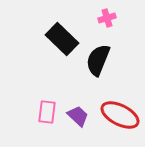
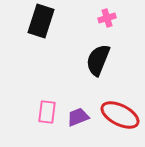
black rectangle: moved 21 px left, 18 px up; rotated 64 degrees clockwise
purple trapezoid: moved 1 px down; rotated 65 degrees counterclockwise
